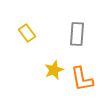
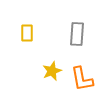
yellow rectangle: rotated 36 degrees clockwise
yellow star: moved 2 px left, 1 px down
